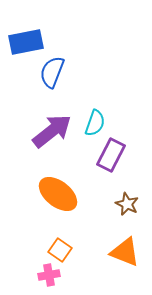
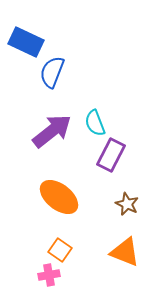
blue rectangle: rotated 36 degrees clockwise
cyan semicircle: rotated 140 degrees clockwise
orange ellipse: moved 1 px right, 3 px down
